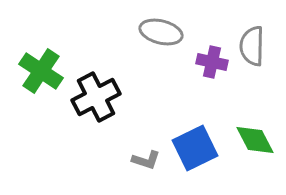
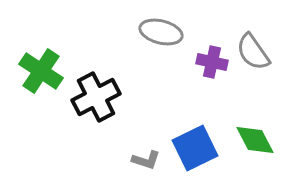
gray semicircle: moved 1 px right, 6 px down; rotated 36 degrees counterclockwise
